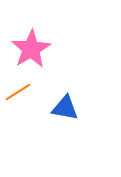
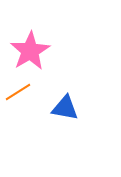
pink star: moved 1 px left, 2 px down
